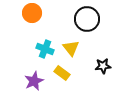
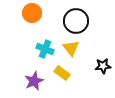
black circle: moved 11 px left, 2 px down
